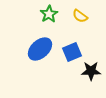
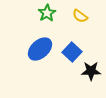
green star: moved 2 px left, 1 px up
blue square: rotated 24 degrees counterclockwise
